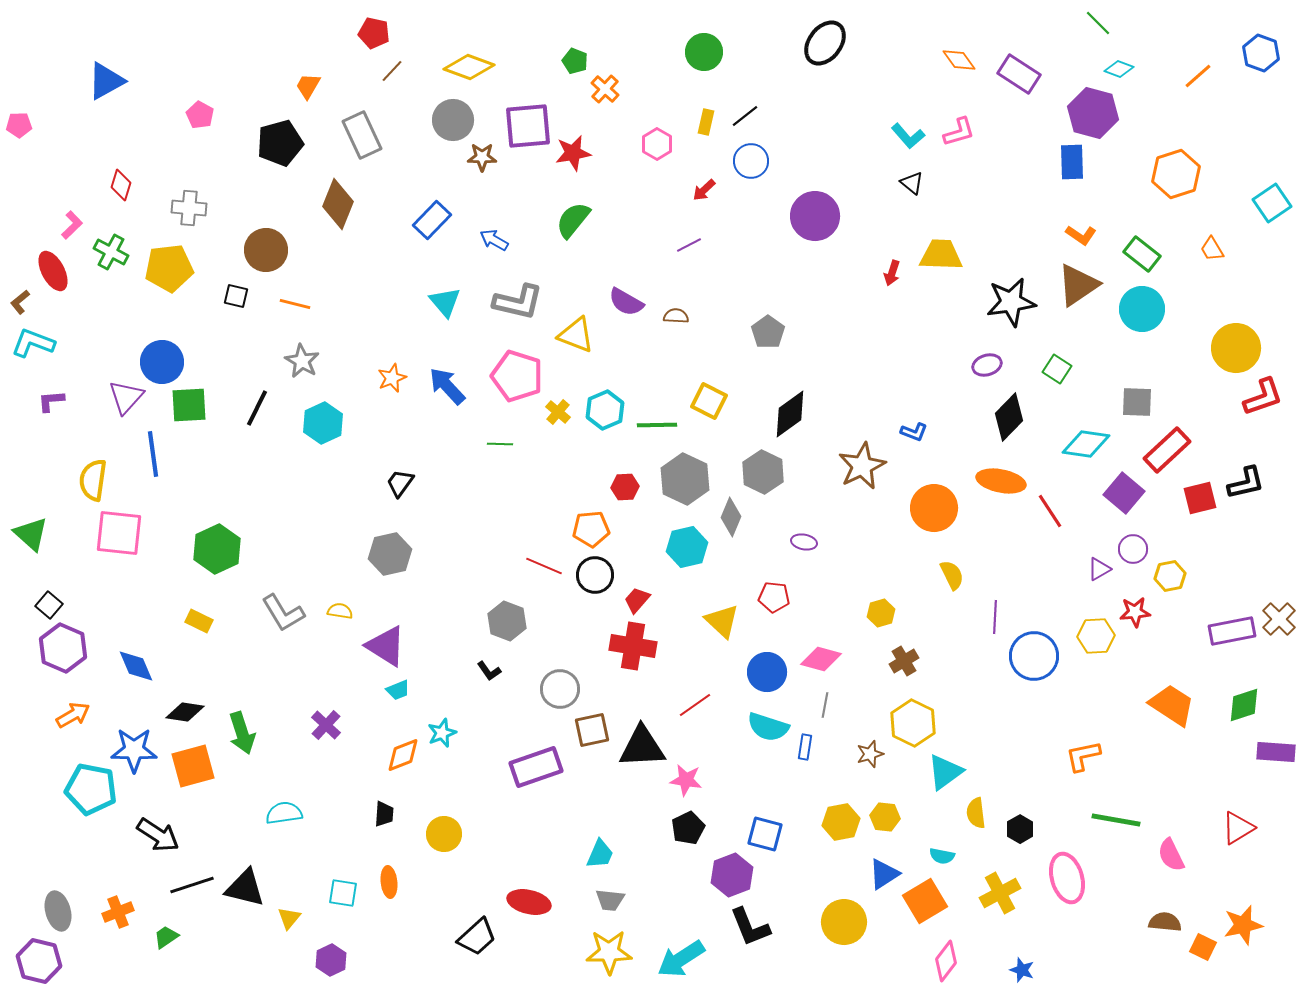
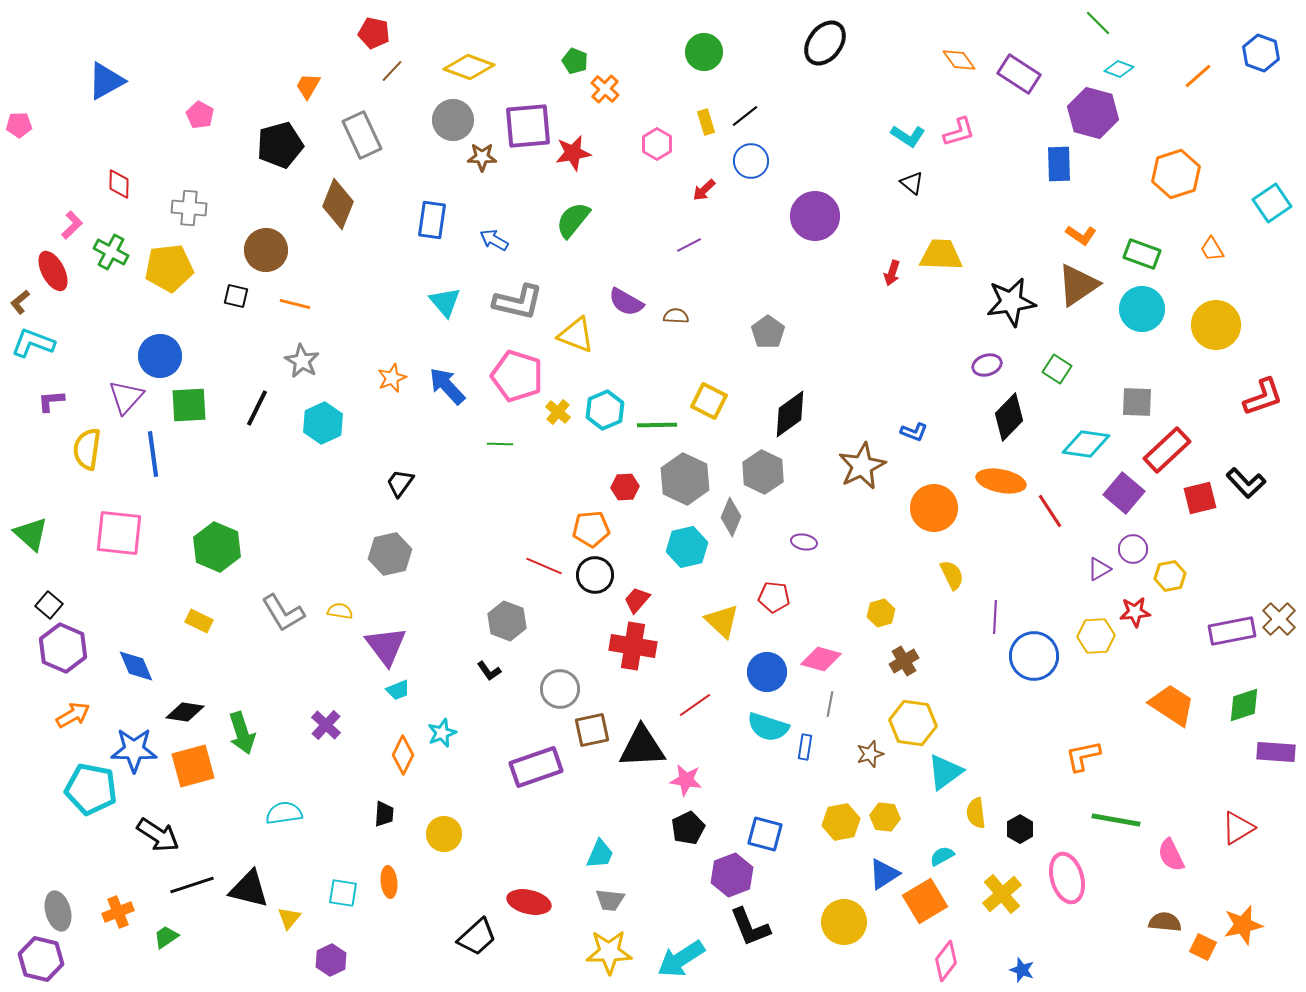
yellow rectangle at (706, 122): rotated 30 degrees counterclockwise
cyan L-shape at (908, 136): rotated 16 degrees counterclockwise
black pentagon at (280, 143): moved 2 px down
blue rectangle at (1072, 162): moved 13 px left, 2 px down
red diamond at (121, 185): moved 2 px left, 1 px up; rotated 16 degrees counterclockwise
blue rectangle at (432, 220): rotated 36 degrees counterclockwise
green rectangle at (1142, 254): rotated 18 degrees counterclockwise
yellow circle at (1236, 348): moved 20 px left, 23 px up
blue circle at (162, 362): moved 2 px left, 6 px up
yellow semicircle at (93, 480): moved 6 px left, 31 px up
black L-shape at (1246, 483): rotated 60 degrees clockwise
green hexagon at (217, 549): moved 2 px up; rotated 12 degrees counterclockwise
purple triangle at (386, 646): rotated 21 degrees clockwise
gray line at (825, 705): moved 5 px right, 1 px up
yellow hexagon at (913, 723): rotated 18 degrees counterclockwise
orange diamond at (403, 755): rotated 42 degrees counterclockwise
cyan semicircle at (942, 856): rotated 140 degrees clockwise
black triangle at (245, 888): moved 4 px right, 1 px down
yellow cross at (1000, 893): moved 2 px right, 1 px down; rotated 12 degrees counterclockwise
purple hexagon at (39, 961): moved 2 px right, 2 px up
